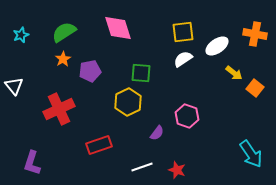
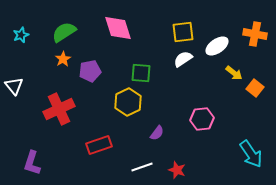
pink hexagon: moved 15 px right, 3 px down; rotated 25 degrees counterclockwise
